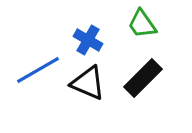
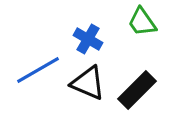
green trapezoid: moved 2 px up
blue cross: moved 1 px up
black rectangle: moved 6 px left, 12 px down
